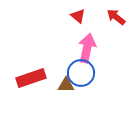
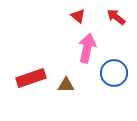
blue circle: moved 33 px right
